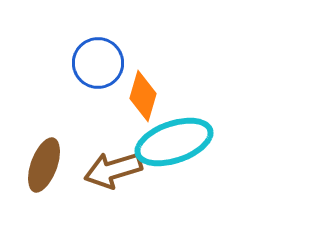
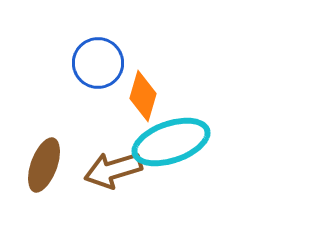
cyan ellipse: moved 3 px left
